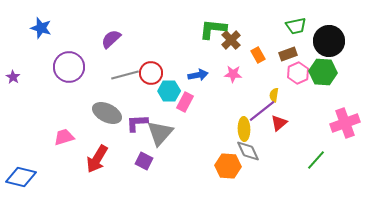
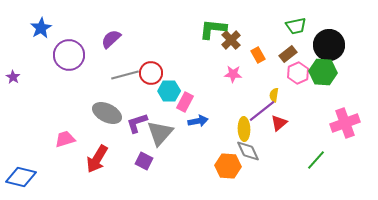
blue star: rotated 25 degrees clockwise
black circle: moved 4 px down
brown rectangle: rotated 18 degrees counterclockwise
purple circle: moved 12 px up
blue arrow: moved 46 px down
purple L-shape: rotated 15 degrees counterclockwise
pink trapezoid: moved 1 px right, 2 px down
